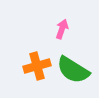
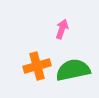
green semicircle: rotated 136 degrees clockwise
